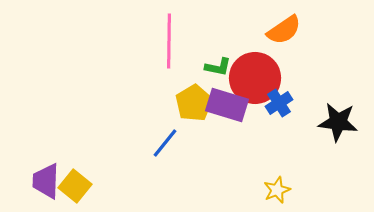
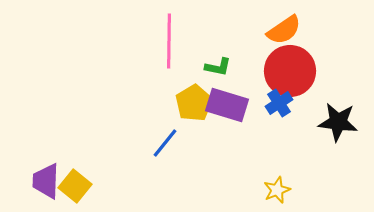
red circle: moved 35 px right, 7 px up
